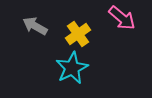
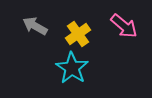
pink arrow: moved 2 px right, 8 px down
cyan star: rotated 12 degrees counterclockwise
